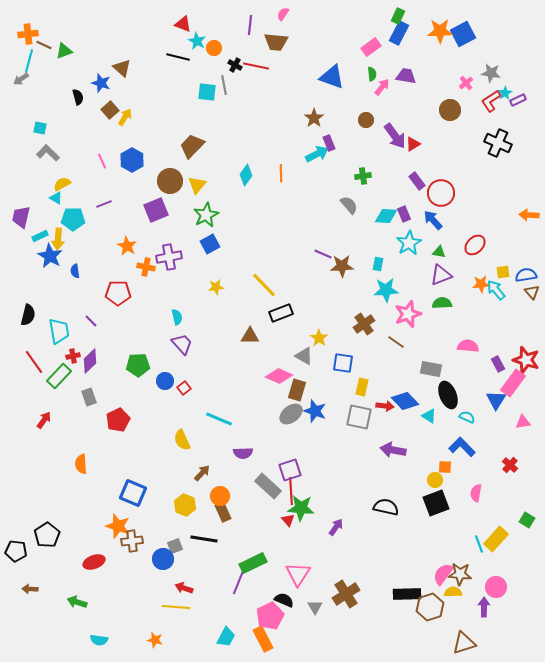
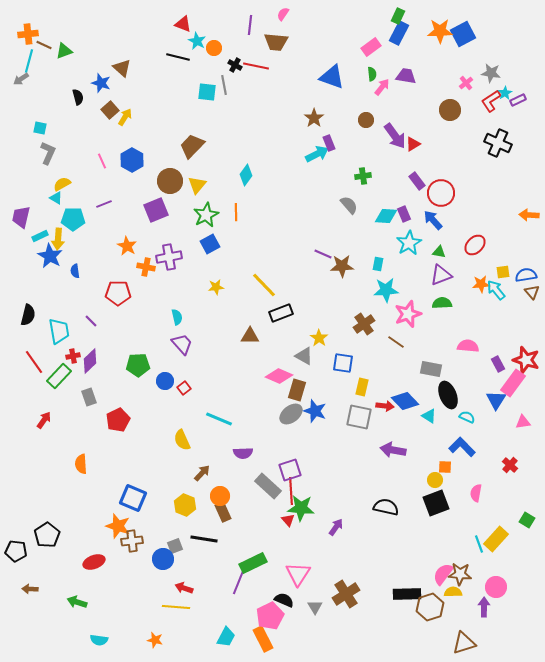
gray L-shape at (48, 153): rotated 70 degrees clockwise
orange line at (281, 173): moved 45 px left, 39 px down
blue square at (133, 493): moved 5 px down
